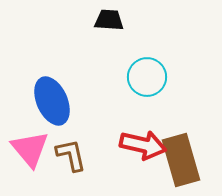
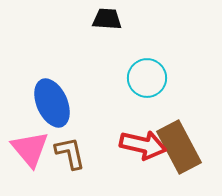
black trapezoid: moved 2 px left, 1 px up
cyan circle: moved 1 px down
blue ellipse: moved 2 px down
brown L-shape: moved 1 px left, 2 px up
brown rectangle: moved 2 px left, 13 px up; rotated 12 degrees counterclockwise
